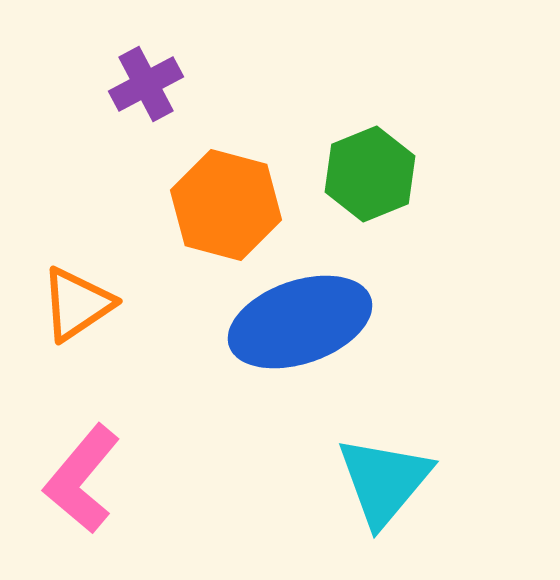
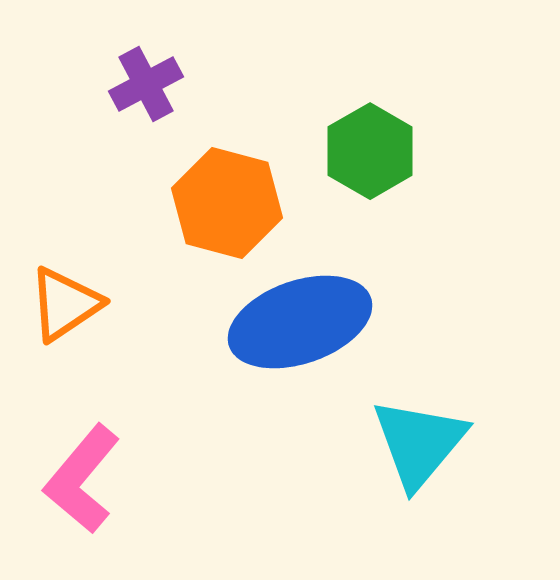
green hexagon: moved 23 px up; rotated 8 degrees counterclockwise
orange hexagon: moved 1 px right, 2 px up
orange triangle: moved 12 px left
cyan triangle: moved 35 px right, 38 px up
